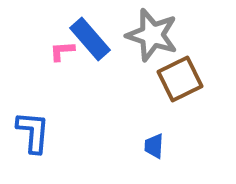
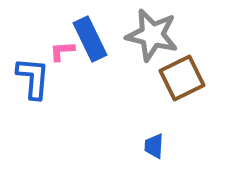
gray star: rotated 4 degrees counterclockwise
blue rectangle: rotated 15 degrees clockwise
brown square: moved 2 px right, 1 px up
blue L-shape: moved 54 px up
